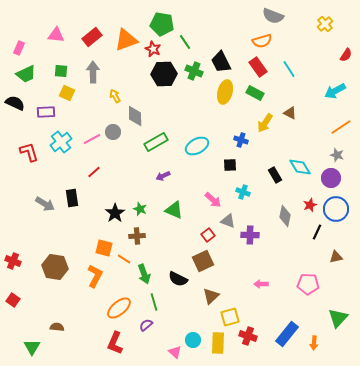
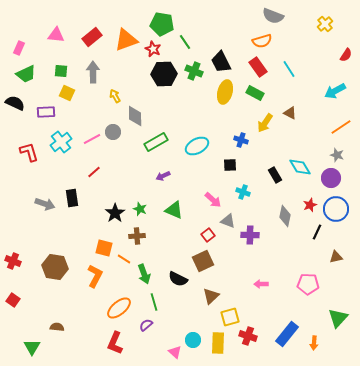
gray arrow at (45, 204): rotated 12 degrees counterclockwise
